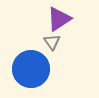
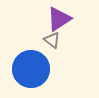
gray triangle: moved 2 px up; rotated 18 degrees counterclockwise
